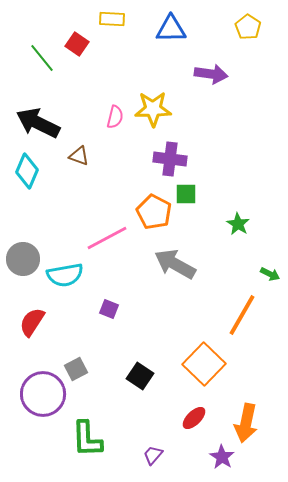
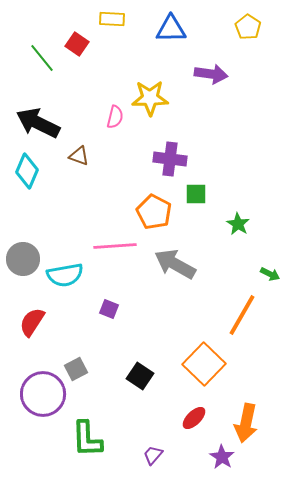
yellow star: moved 3 px left, 11 px up
green square: moved 10 px right
pink line: moved 8 px right, 8 px down; rotated 24 degrees clockwise
